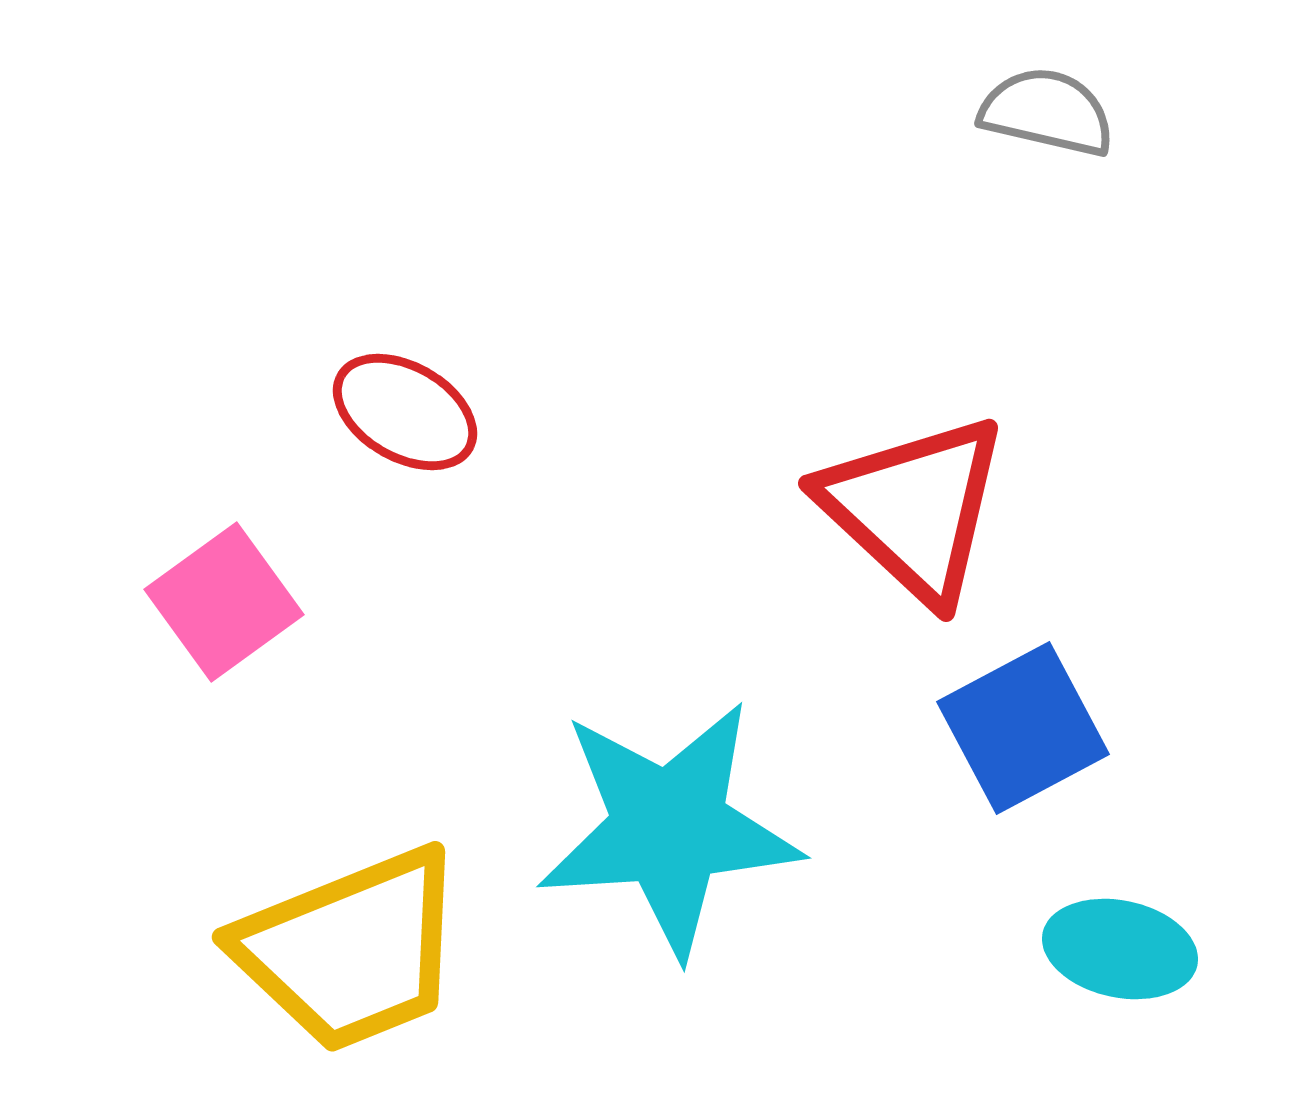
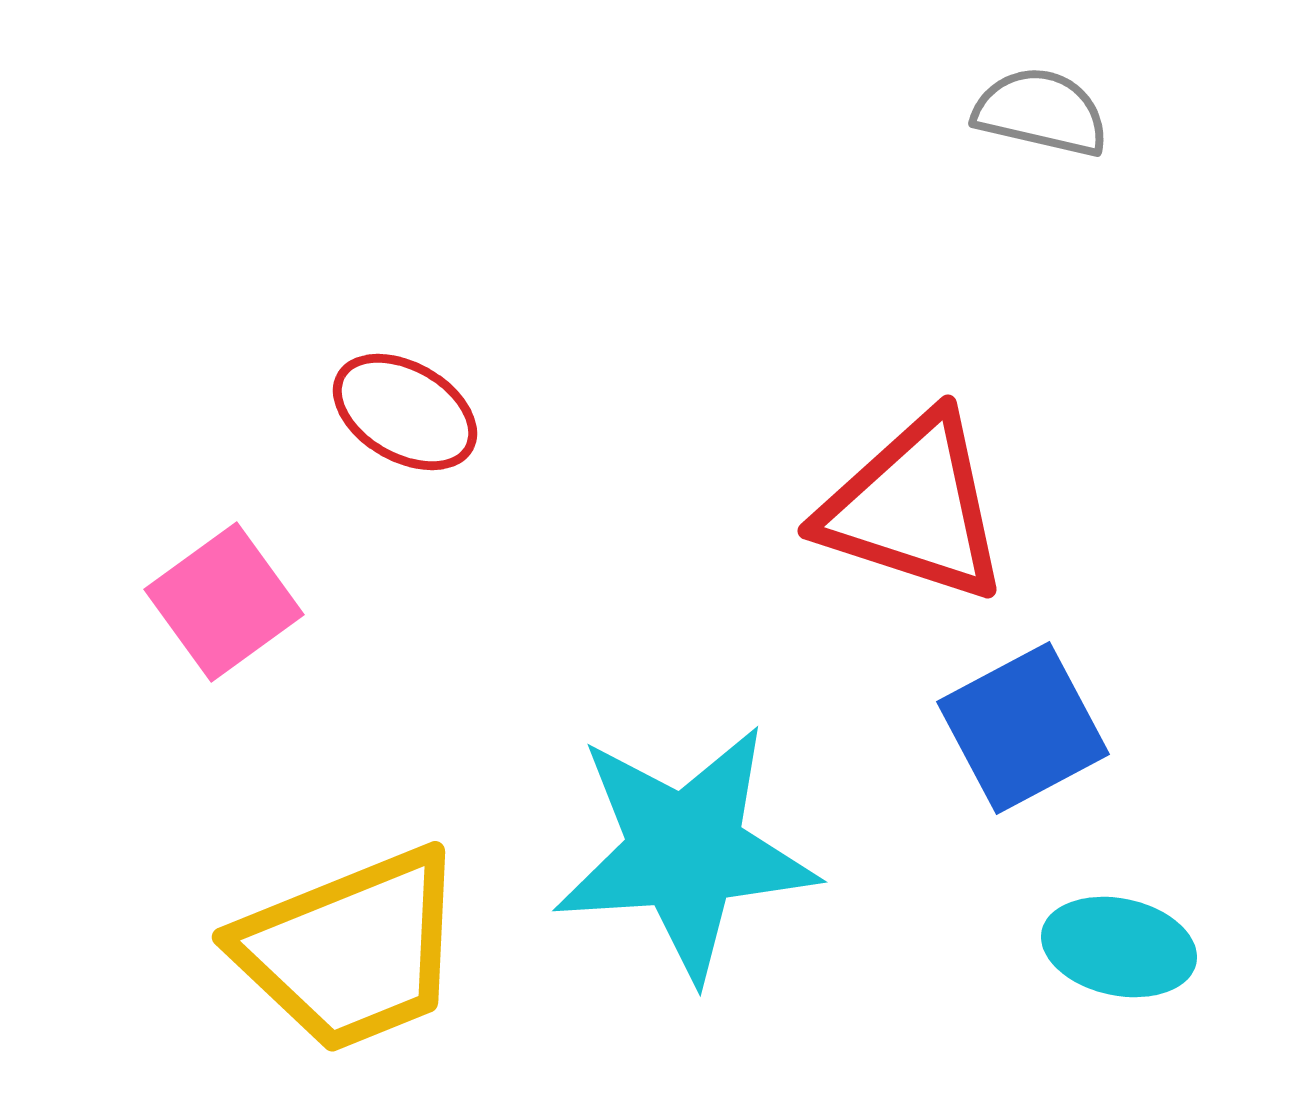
gray semicircle: moved 6 px left
red triangle: rotated 25 degrees counterclockwise
cyan star: moved 16 px right, 24 px down
cyan ellipse: moved 1 px left, 2 px up
